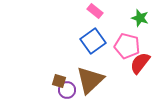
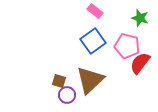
purple circle: moved 5 px down
